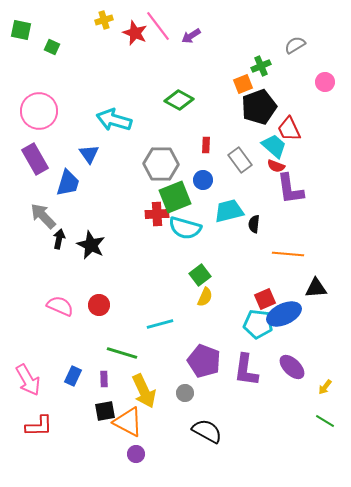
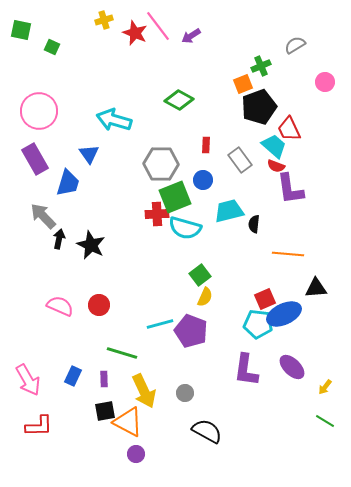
purple pentagon at (204, 361): moved 13 px left, 30 px up
